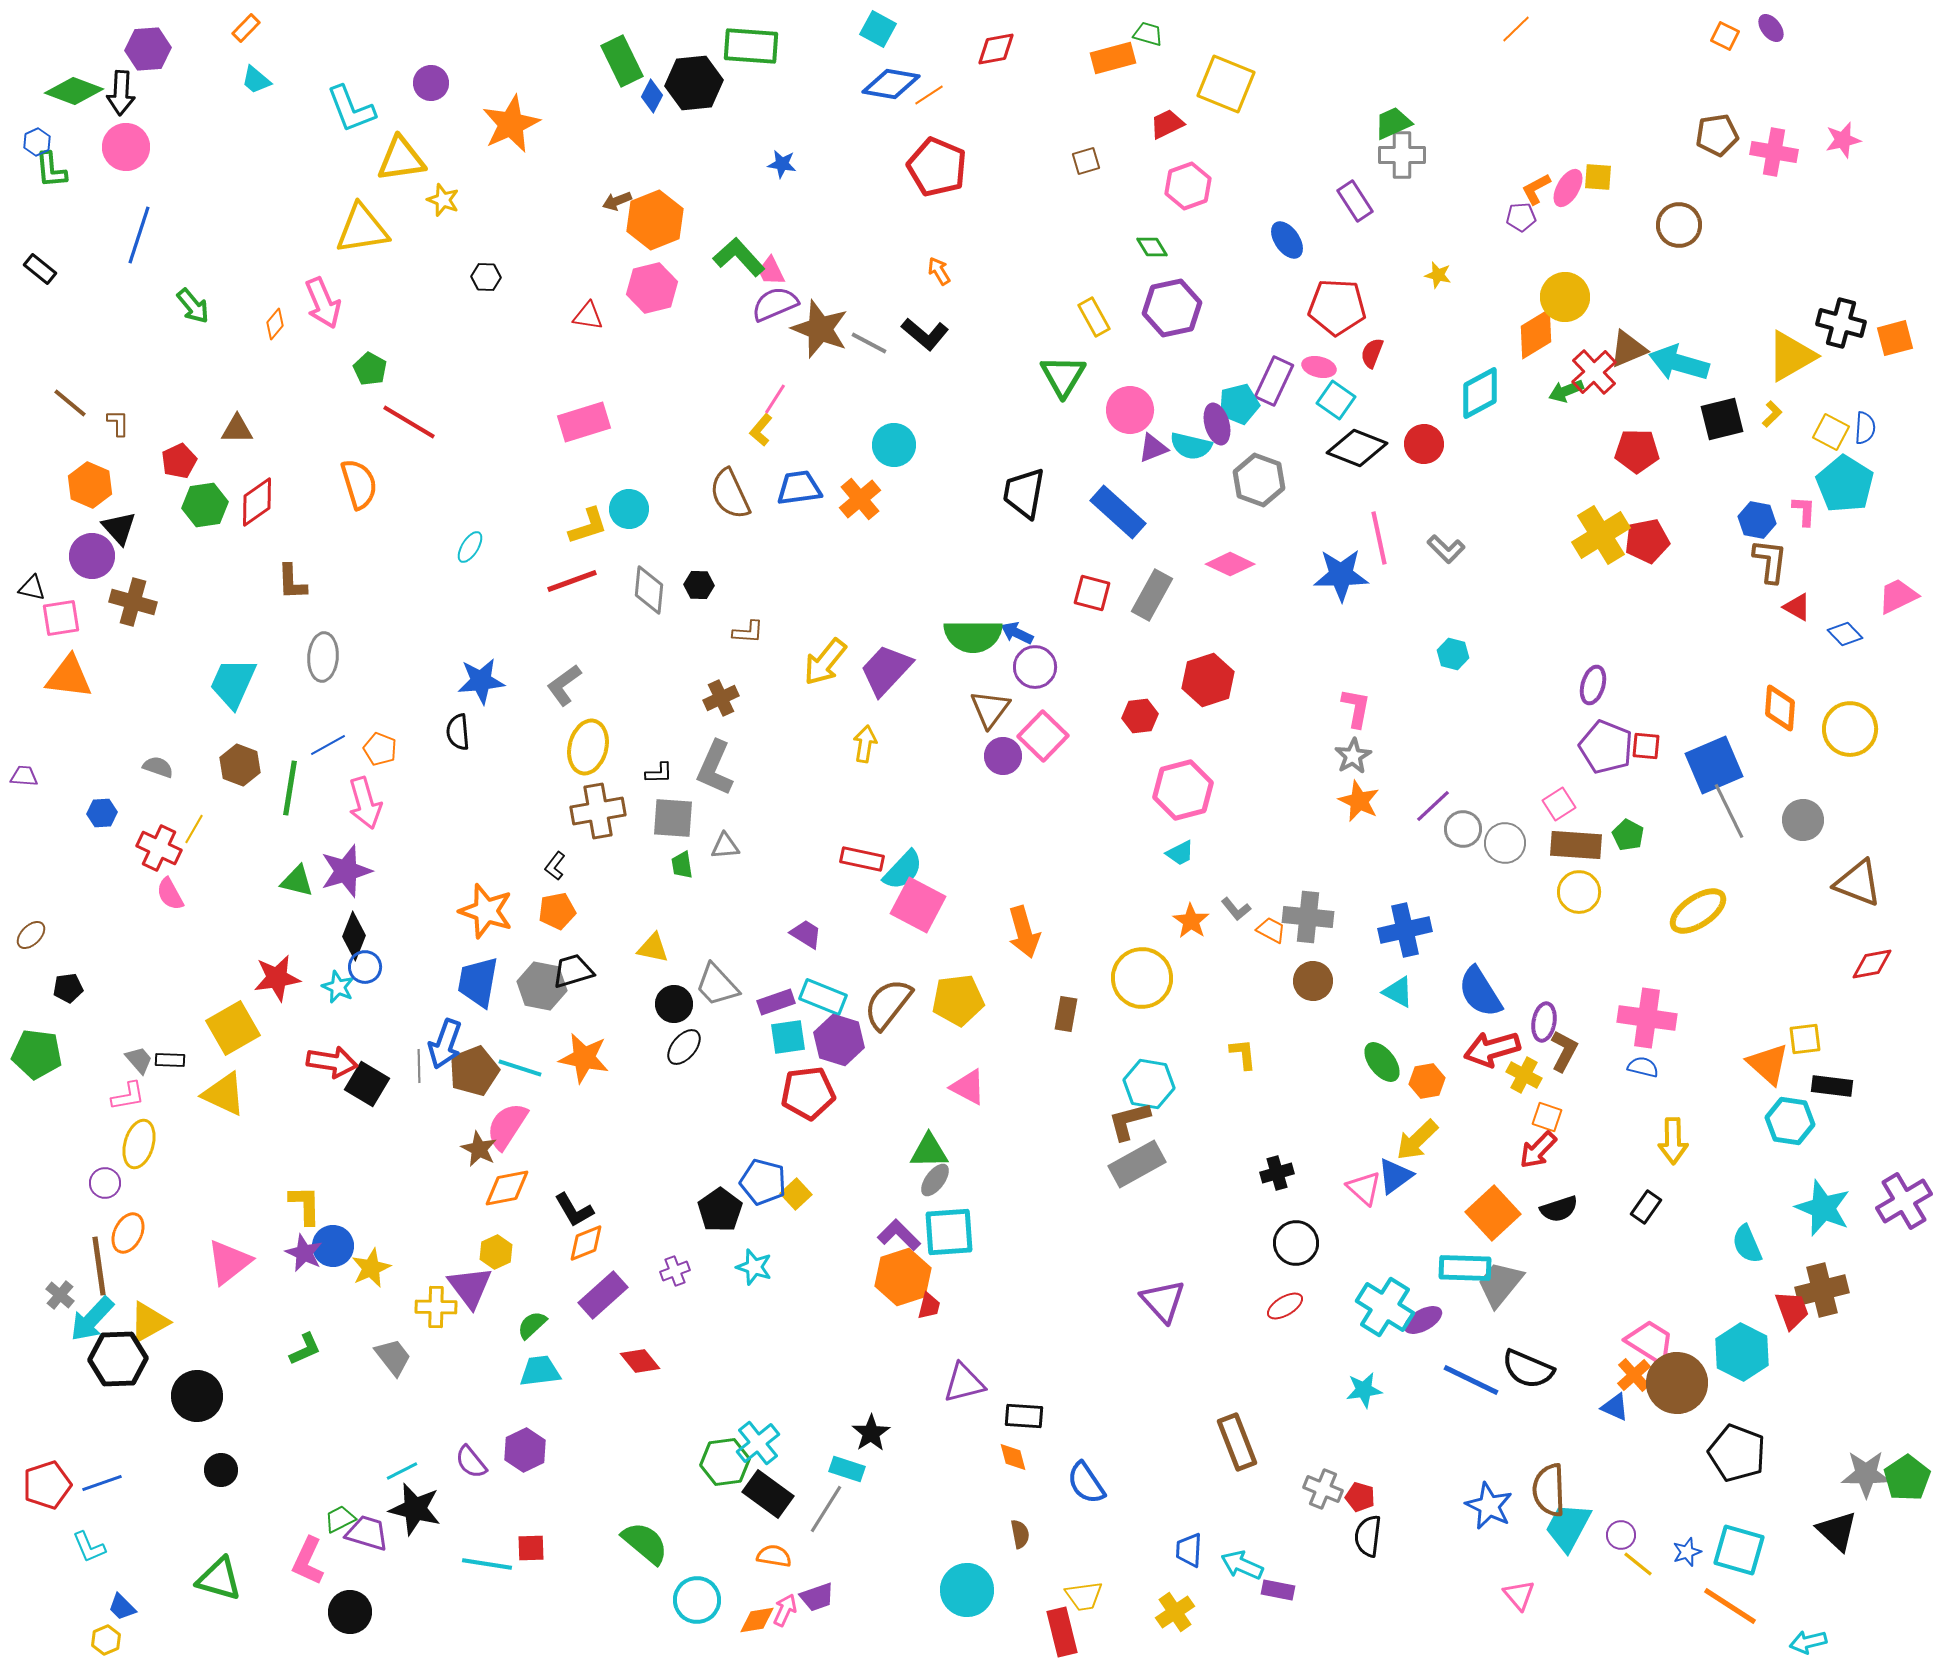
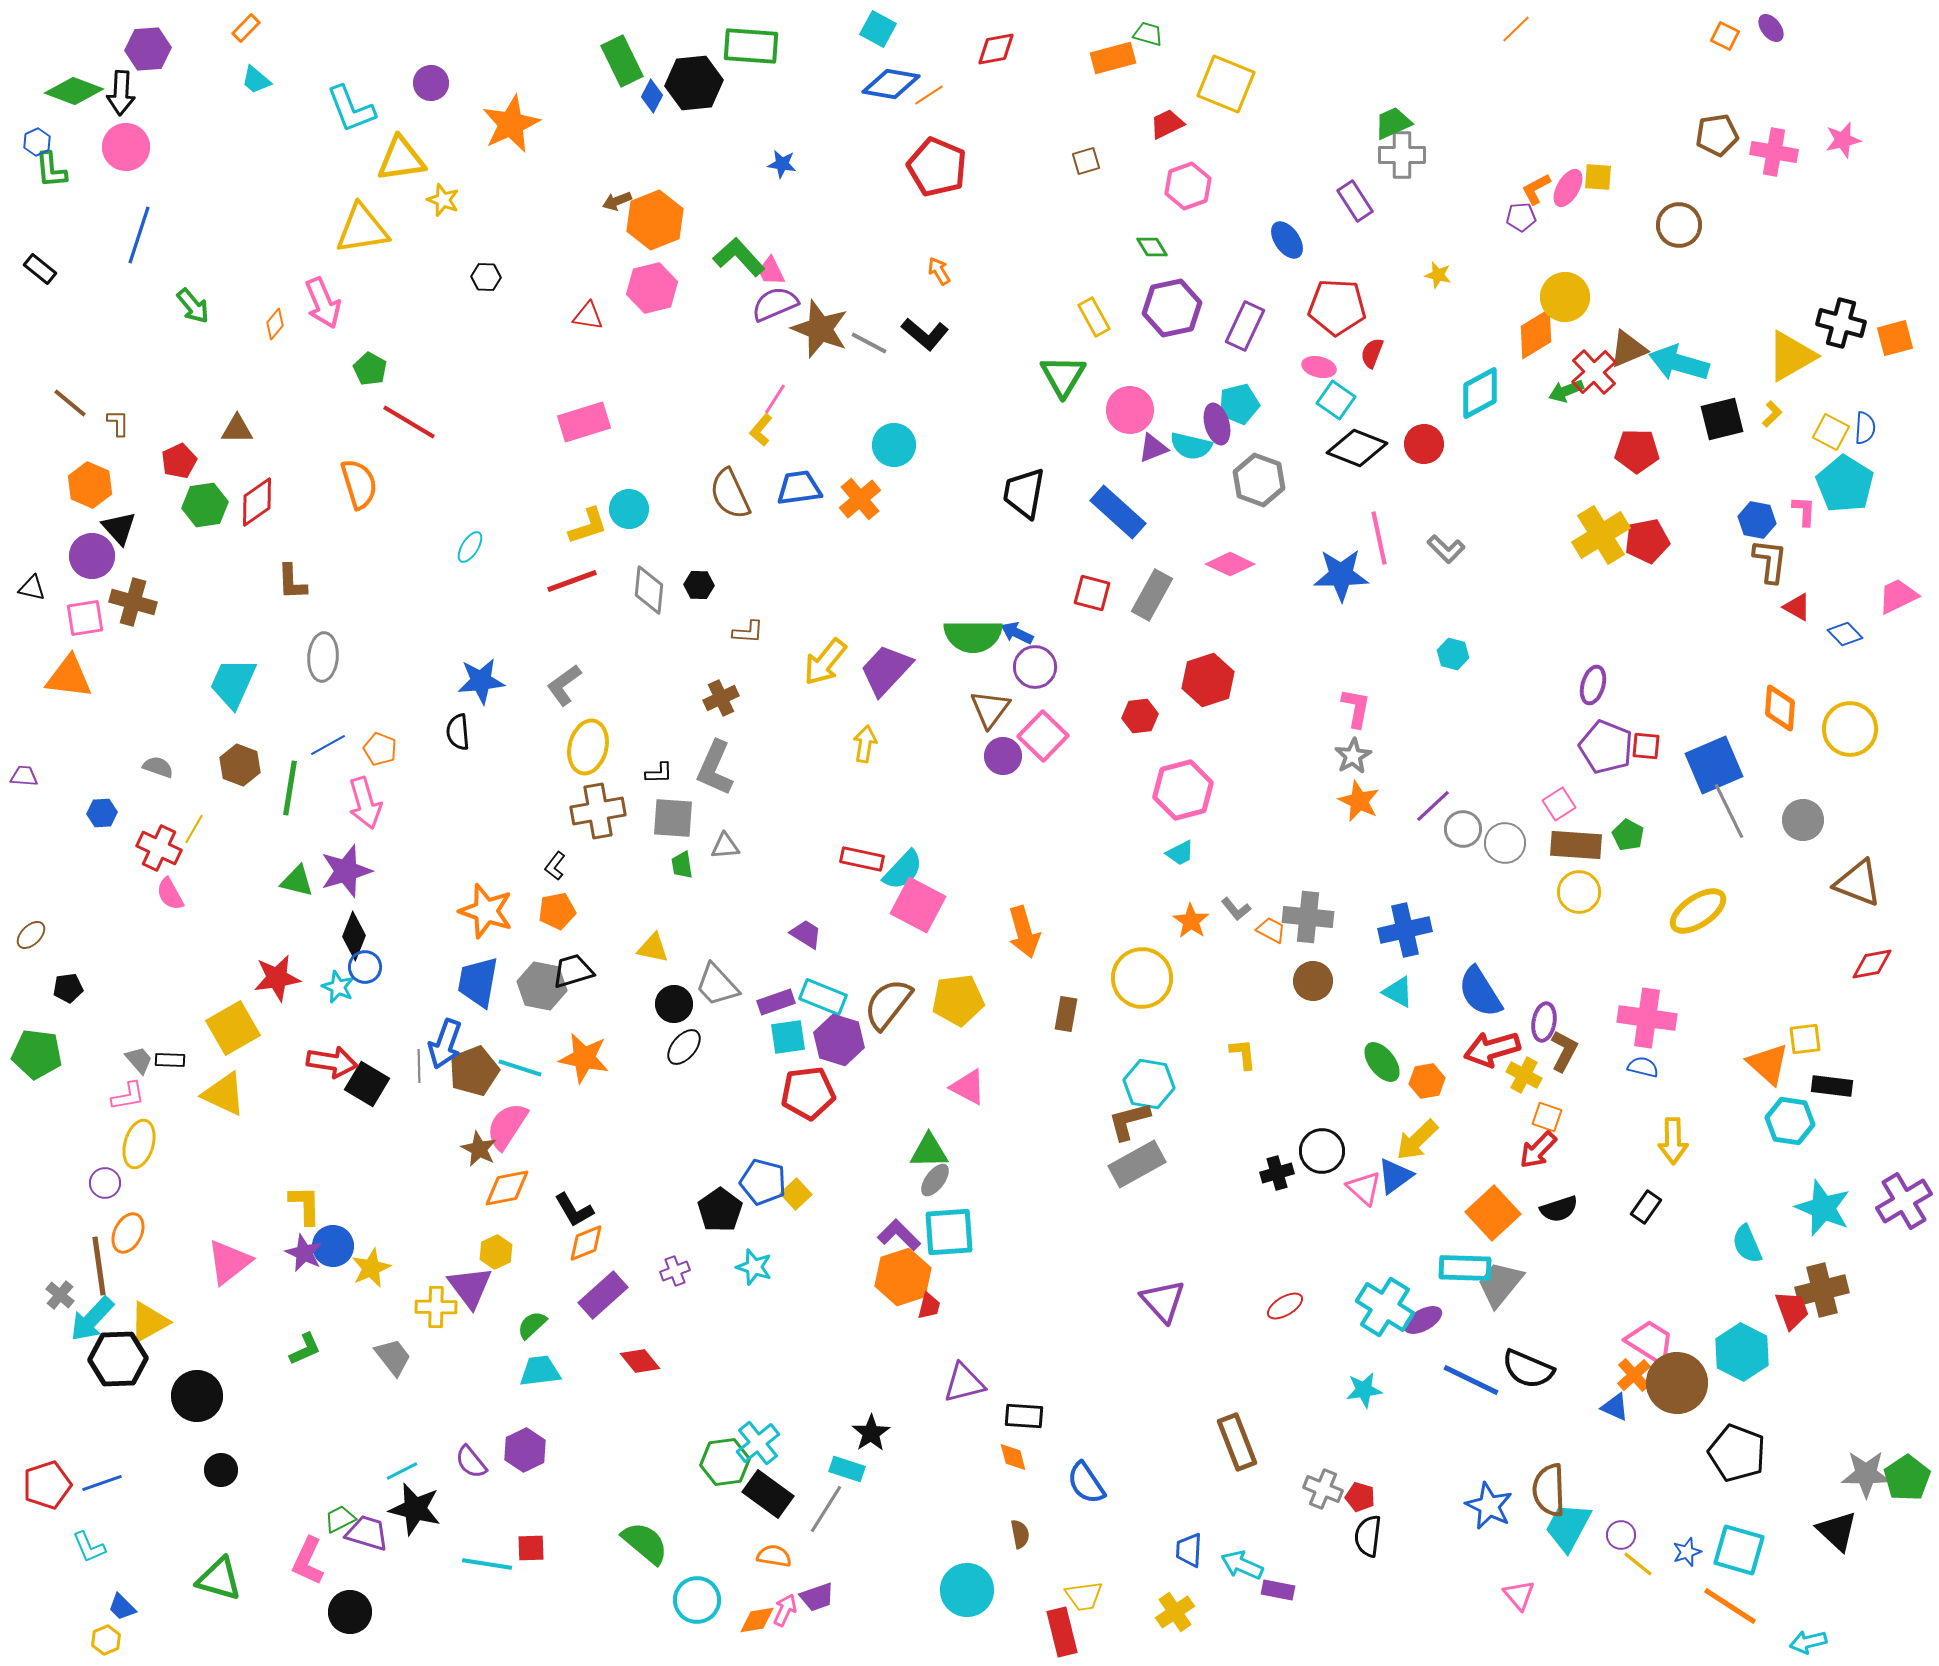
purple rectangle at (1274, 381): moved 29 px left, 55 px up
pink square at (61, 618): moved 24 px right
black circle at (1296, 1243): moved 26 px right, 92 px up
